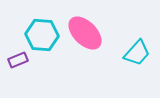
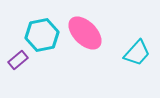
cyan hexagon: rotated 16 degrees counterclockwise
purple rectangle: rotated 18 degrees counterclockwise
